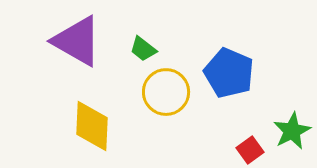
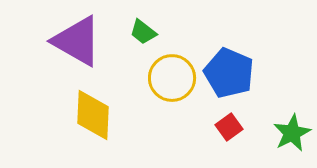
green trapezoid: moved 17 px up
yellow circle: moved 6 px right, 14 px up
yellow diamond: moved 1 px right, 11 px up
green star: moved 2 px down
red square: moved 21 px left, 23 px up
